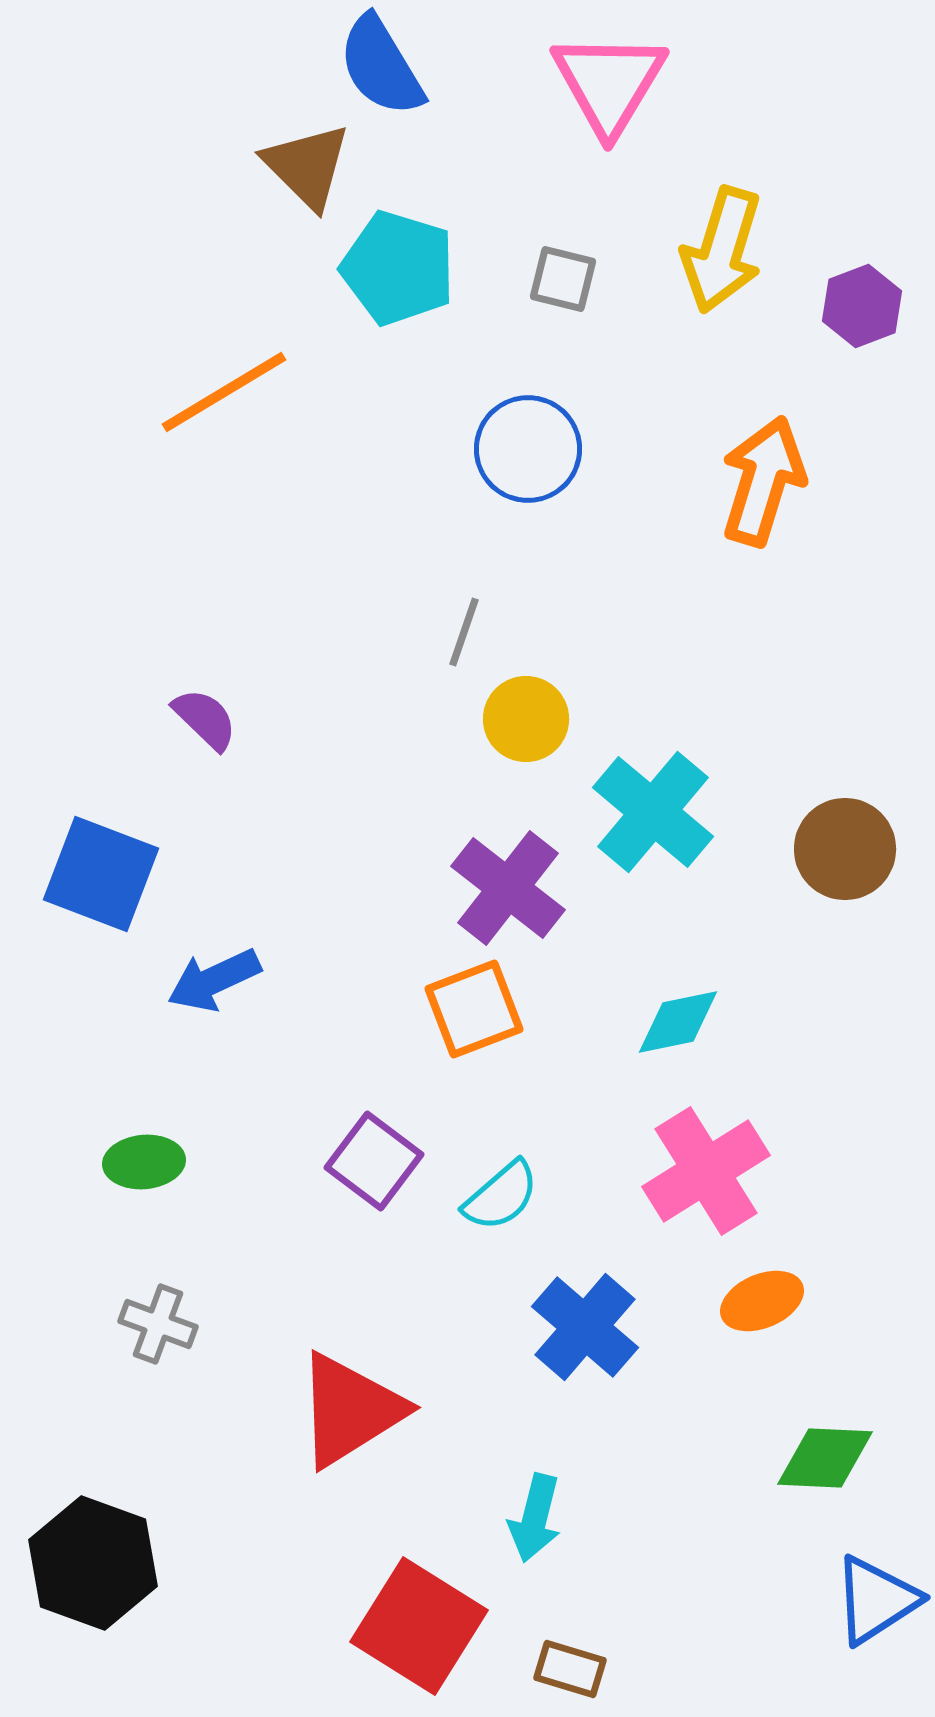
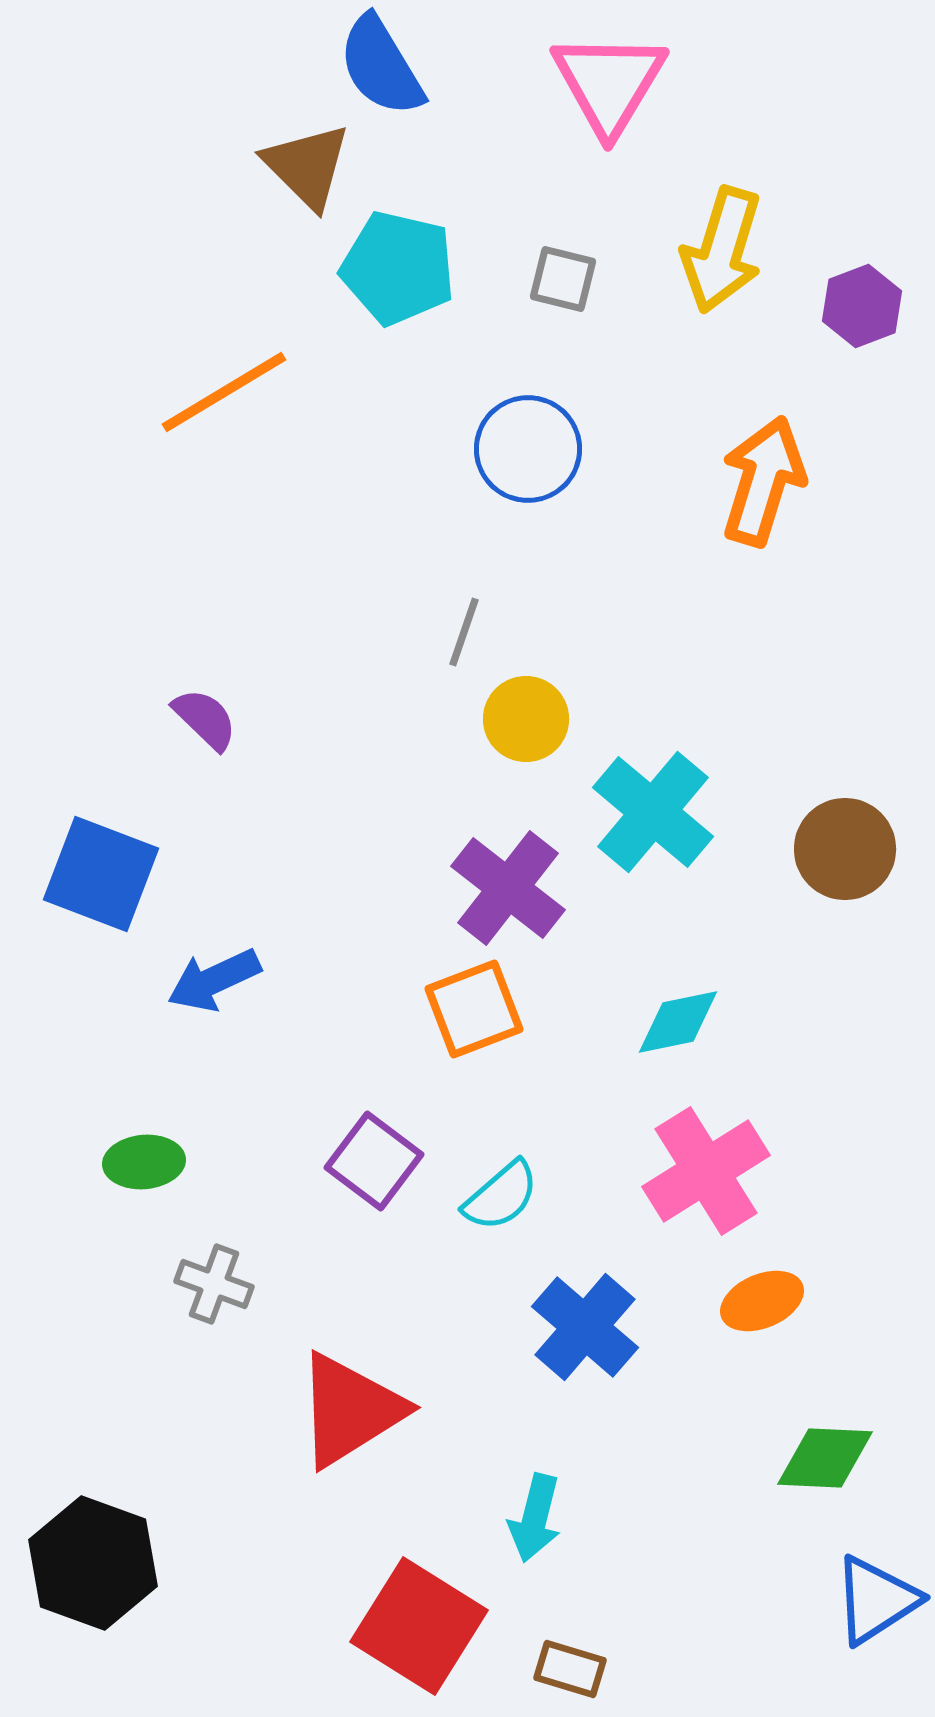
cyan pentagon: rotated 4 degrees counterclockwise
gray cross: moved 56 px right, 40 px up
